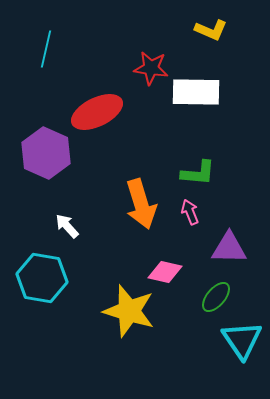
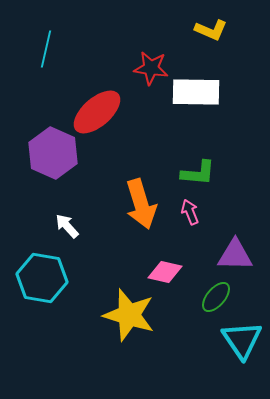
red ellipse: rotated 15 degrees counterclockwise
purple hexagon: moved 7 px right
purple triangle: moved 6 px right, 7 px down
yellow star: moved 4 px down
